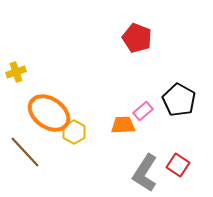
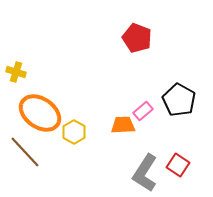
yellow cross: rotated 36 degrees clockwise
orange ellipse: moved 9 px left
